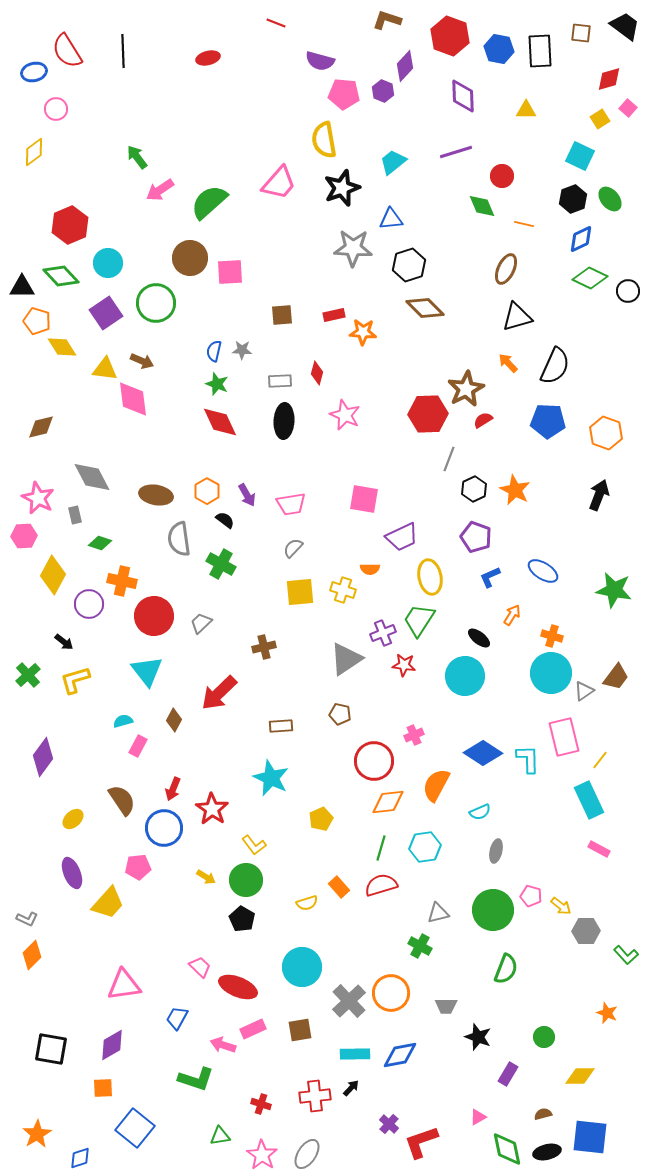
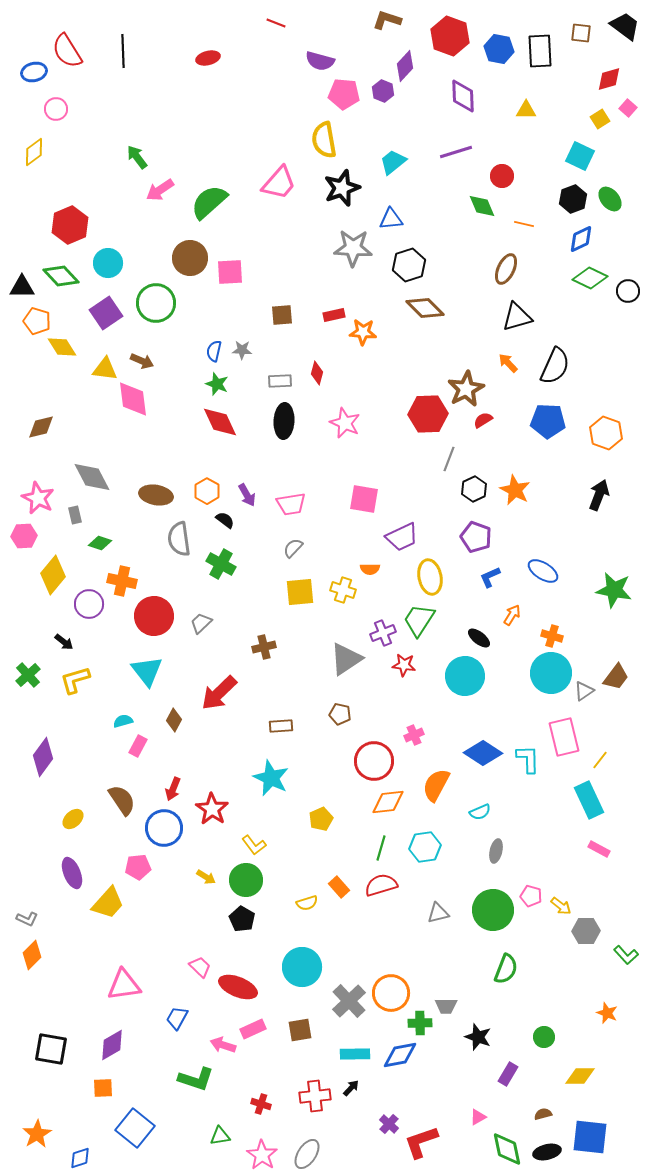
pink star at (345, 415): moved 8 px down
yellow diamond at (53, 575): rotated 12 degrees clockwise
green cross at (420, 946): moved 77 px down; rotated 30 degrees counterclockwise
